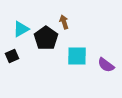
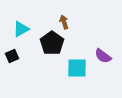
black pentagon: moved 6 px right, 5 px down
cyan square: moved 12 px down
purple semicircle: moved 3 px left, 9 px up
